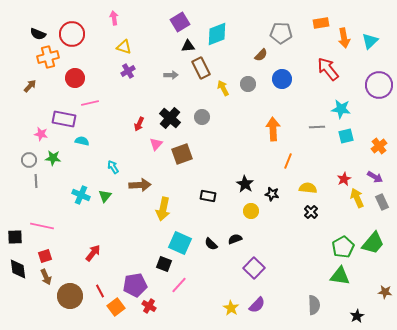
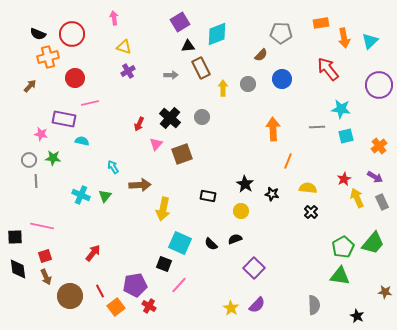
yellow arrow at (223, 88): rotated 28 degrees clockwise
yellow circle at (251, 211): moved 10 px left
black star at (357, 316): rotated 16 degrees counterclockwise
